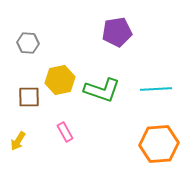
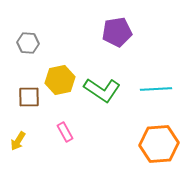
green L-shape: rotated 15 degrees clockwise
